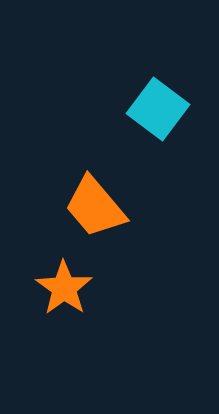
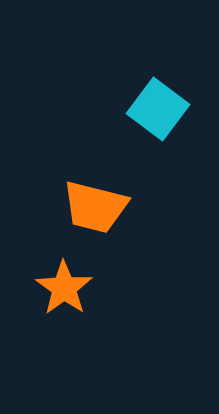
orange trapezoid: rotated 36 degrees counterclockwise
